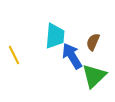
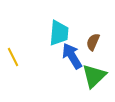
cyan trapezoid: moved 4 px right, 3 px up
yellow line: moved 1 px left, 2 px down
